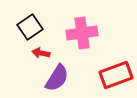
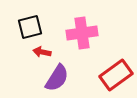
black square: rotated 20 degrees clockwise
red arrow: moved 1 px right, 1 px up
red rectangle: rotated 16 degrees counterclockwise
